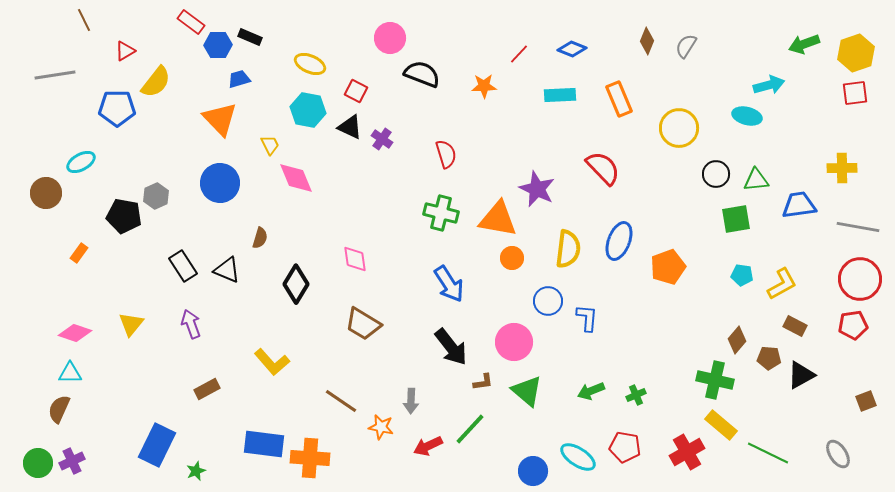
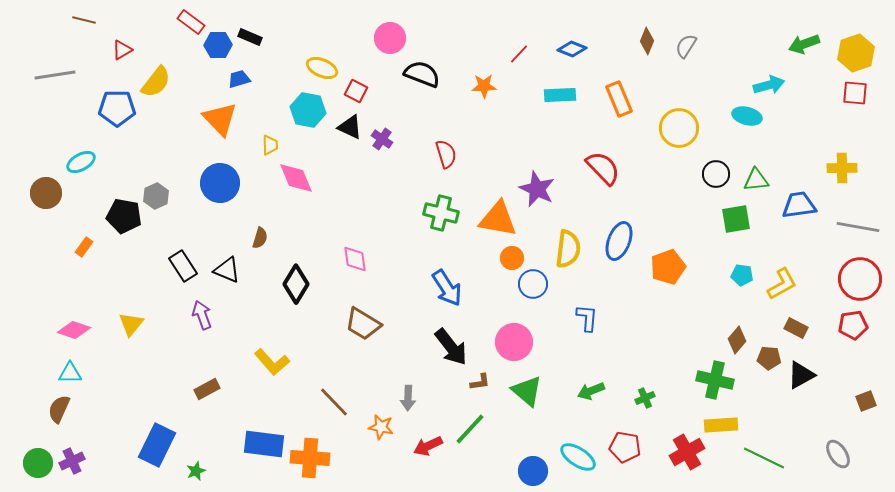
brown line at (84, 20): rotated 50 degrees counterclockwise
red triangle at (125, 51): moved 3 px left, 1 px up
yellow ellipse at (310, 64): moved 12 px right, 4 px down
red square at (855, 93): rotated 12 degrees clockwise
yellow trapezoid at (270, 145): rotated 25 degrees clockwise
orange rectangle at (79, 253): moved 5 px right, 6 px up
blue arrow at (449, 284): moved 2 px left, 4 px down
blue circle at (548, 301): moved 15 px left, 17 px up
purple arrow at (191, 324): moved 11 px right, 9 px up
brown rectangle at (795, 326): moved 1 px right, 2 px down
pink diamond at (75, 333): moved 1 px left, 3 px up
brown L-shape at (483, 382): moved 3 px left
green cross at (636, 395): moved 9 px right, 3 px down
brown line at (341, 401): moved 7 px left, 1 px down; rotated 12 degrees clockwise
gray arrow at (411, 401): moved 3 px left, 3 px up
yellow rectangle at (721, 425): rotated 44 degrees counterclockwise
green line at (768, 453): moved 4 px left, 5 px down
